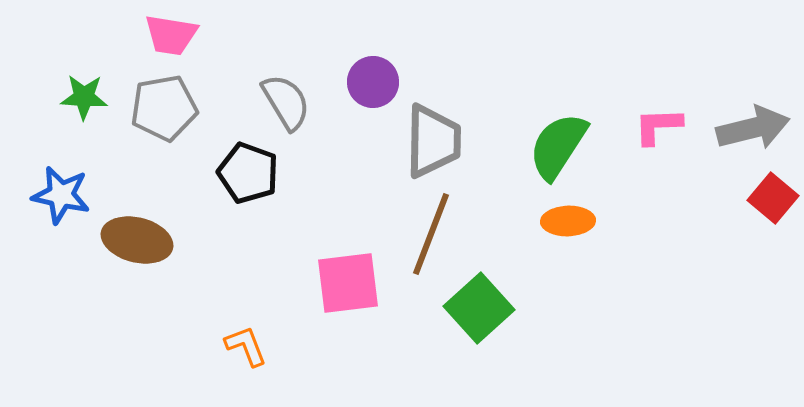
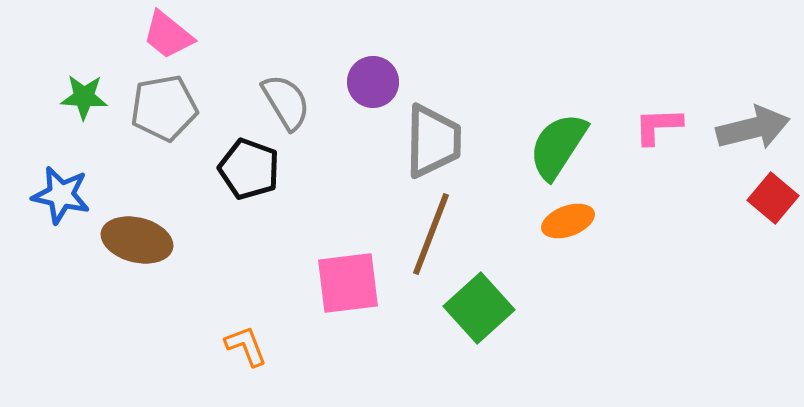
pink trapezoid: moved 3 px left; rotated 30 degrees clockwise
black pentagon: moved 1 px right, 4 px up
orange ellipse: rotated 18 degrees counterclockwise
